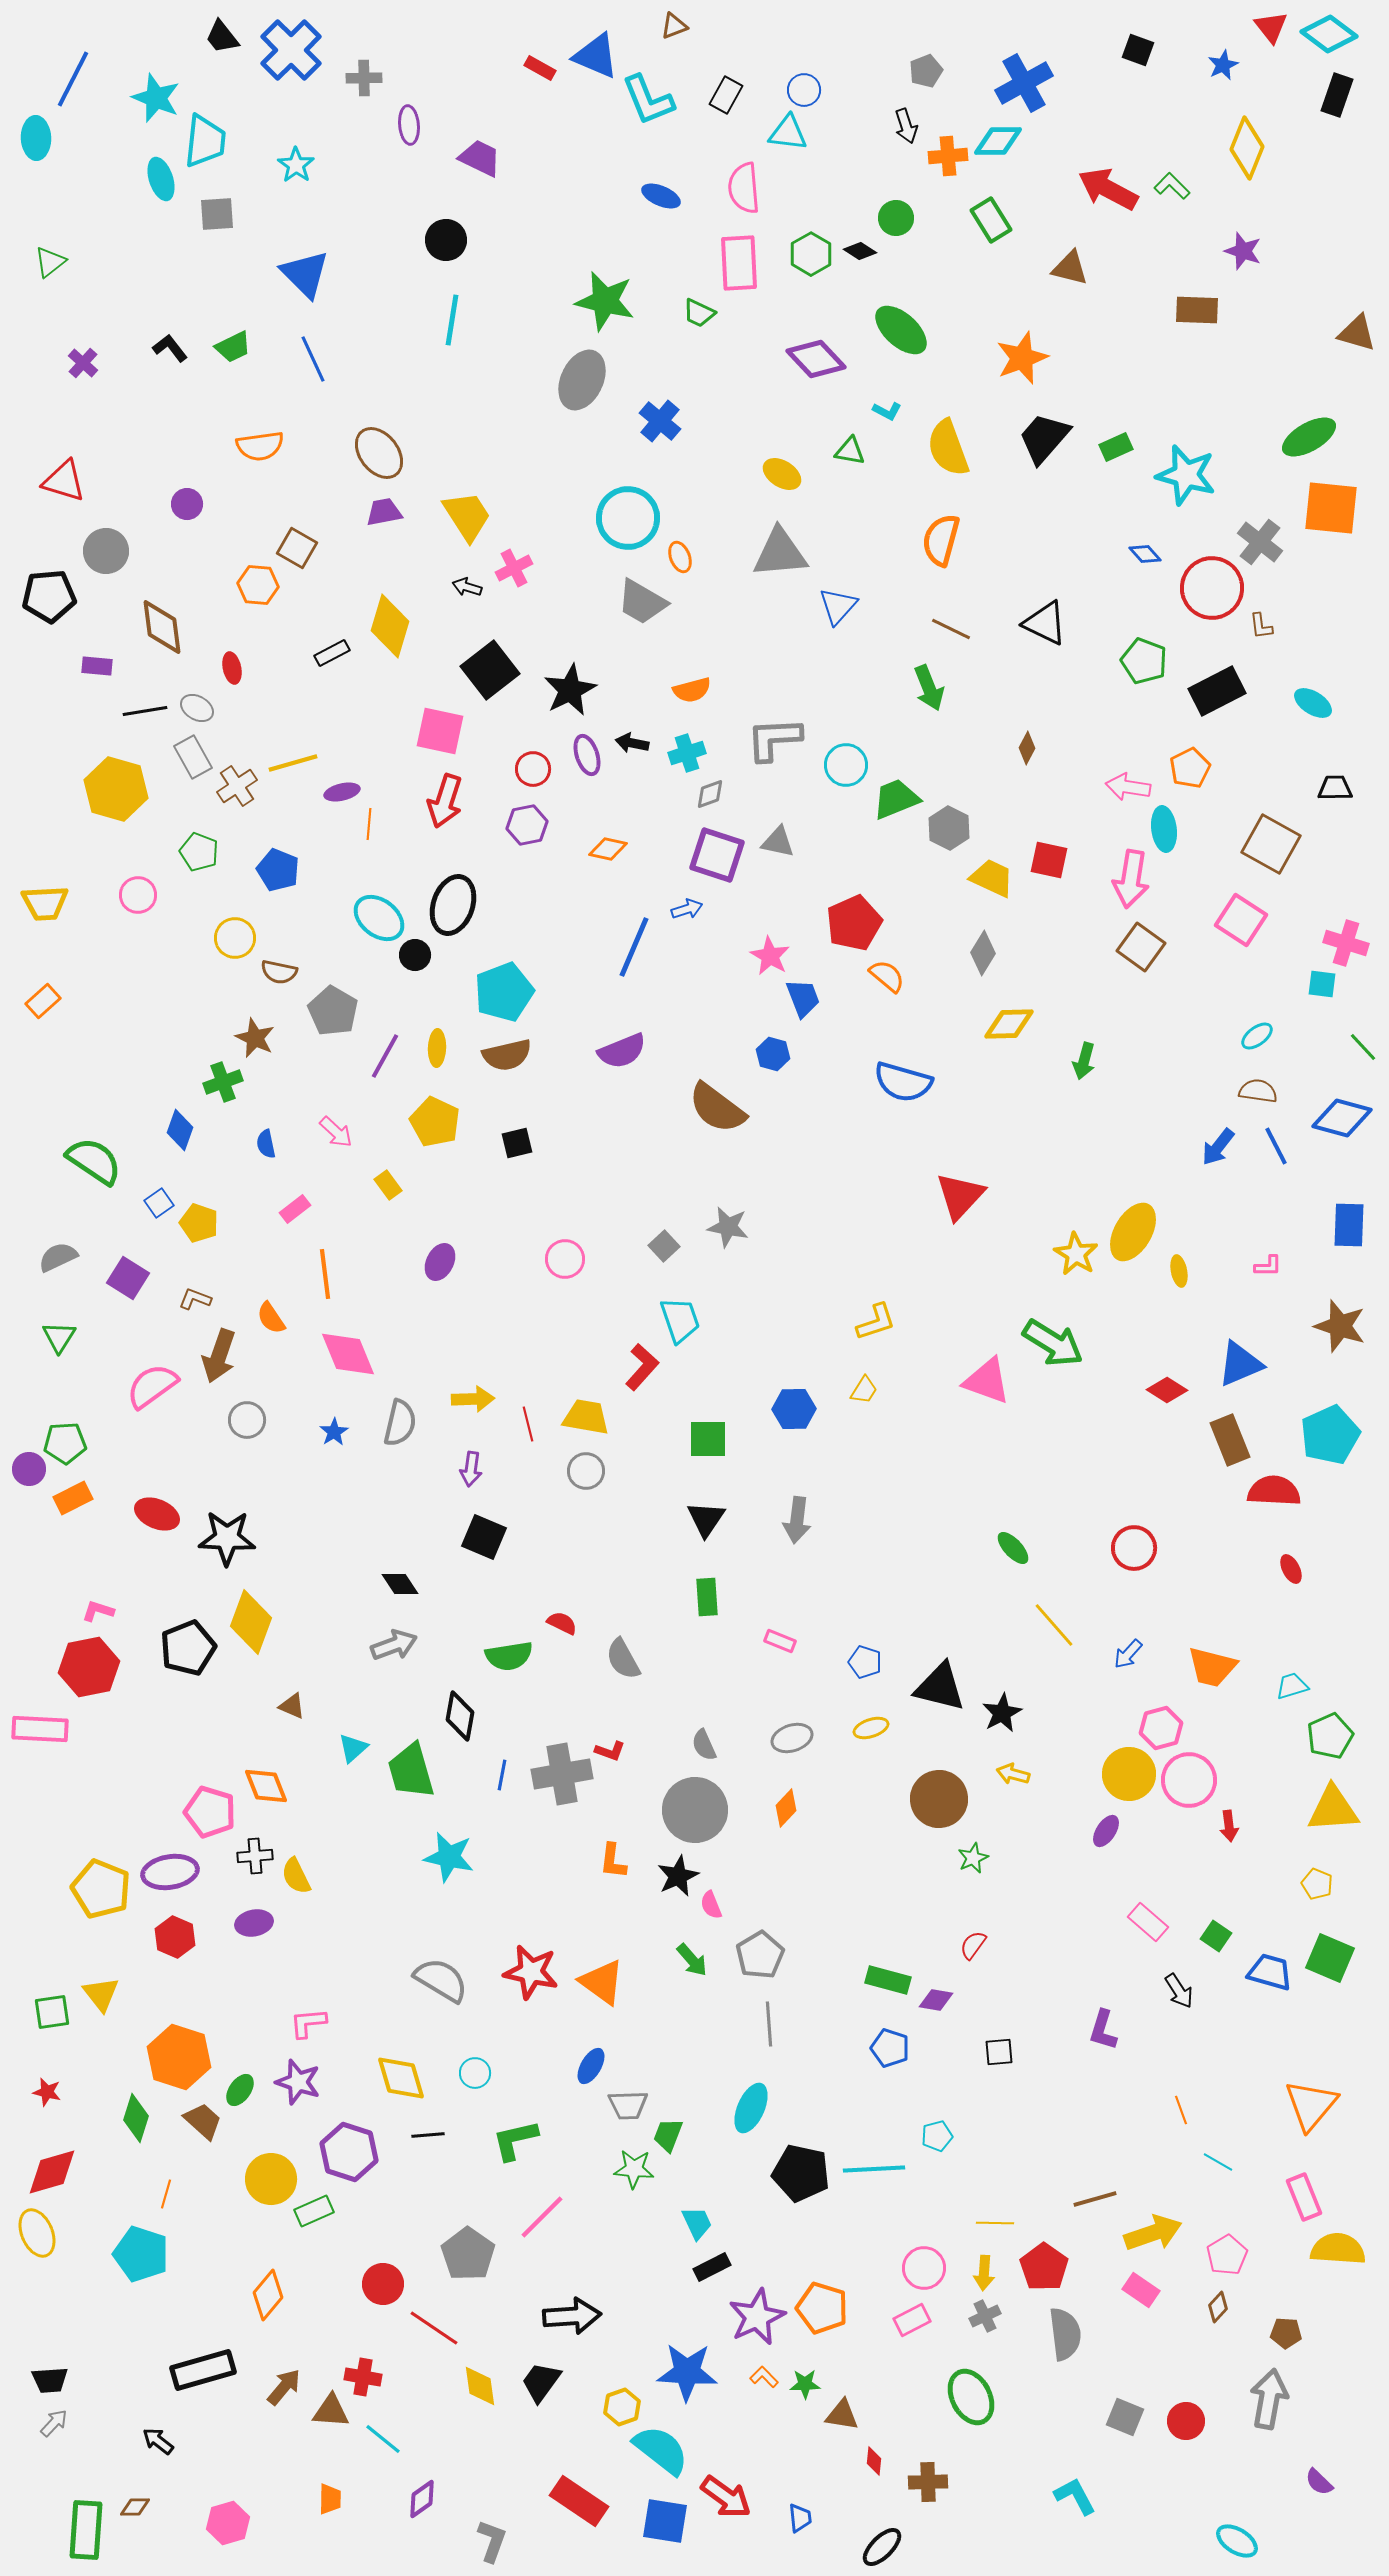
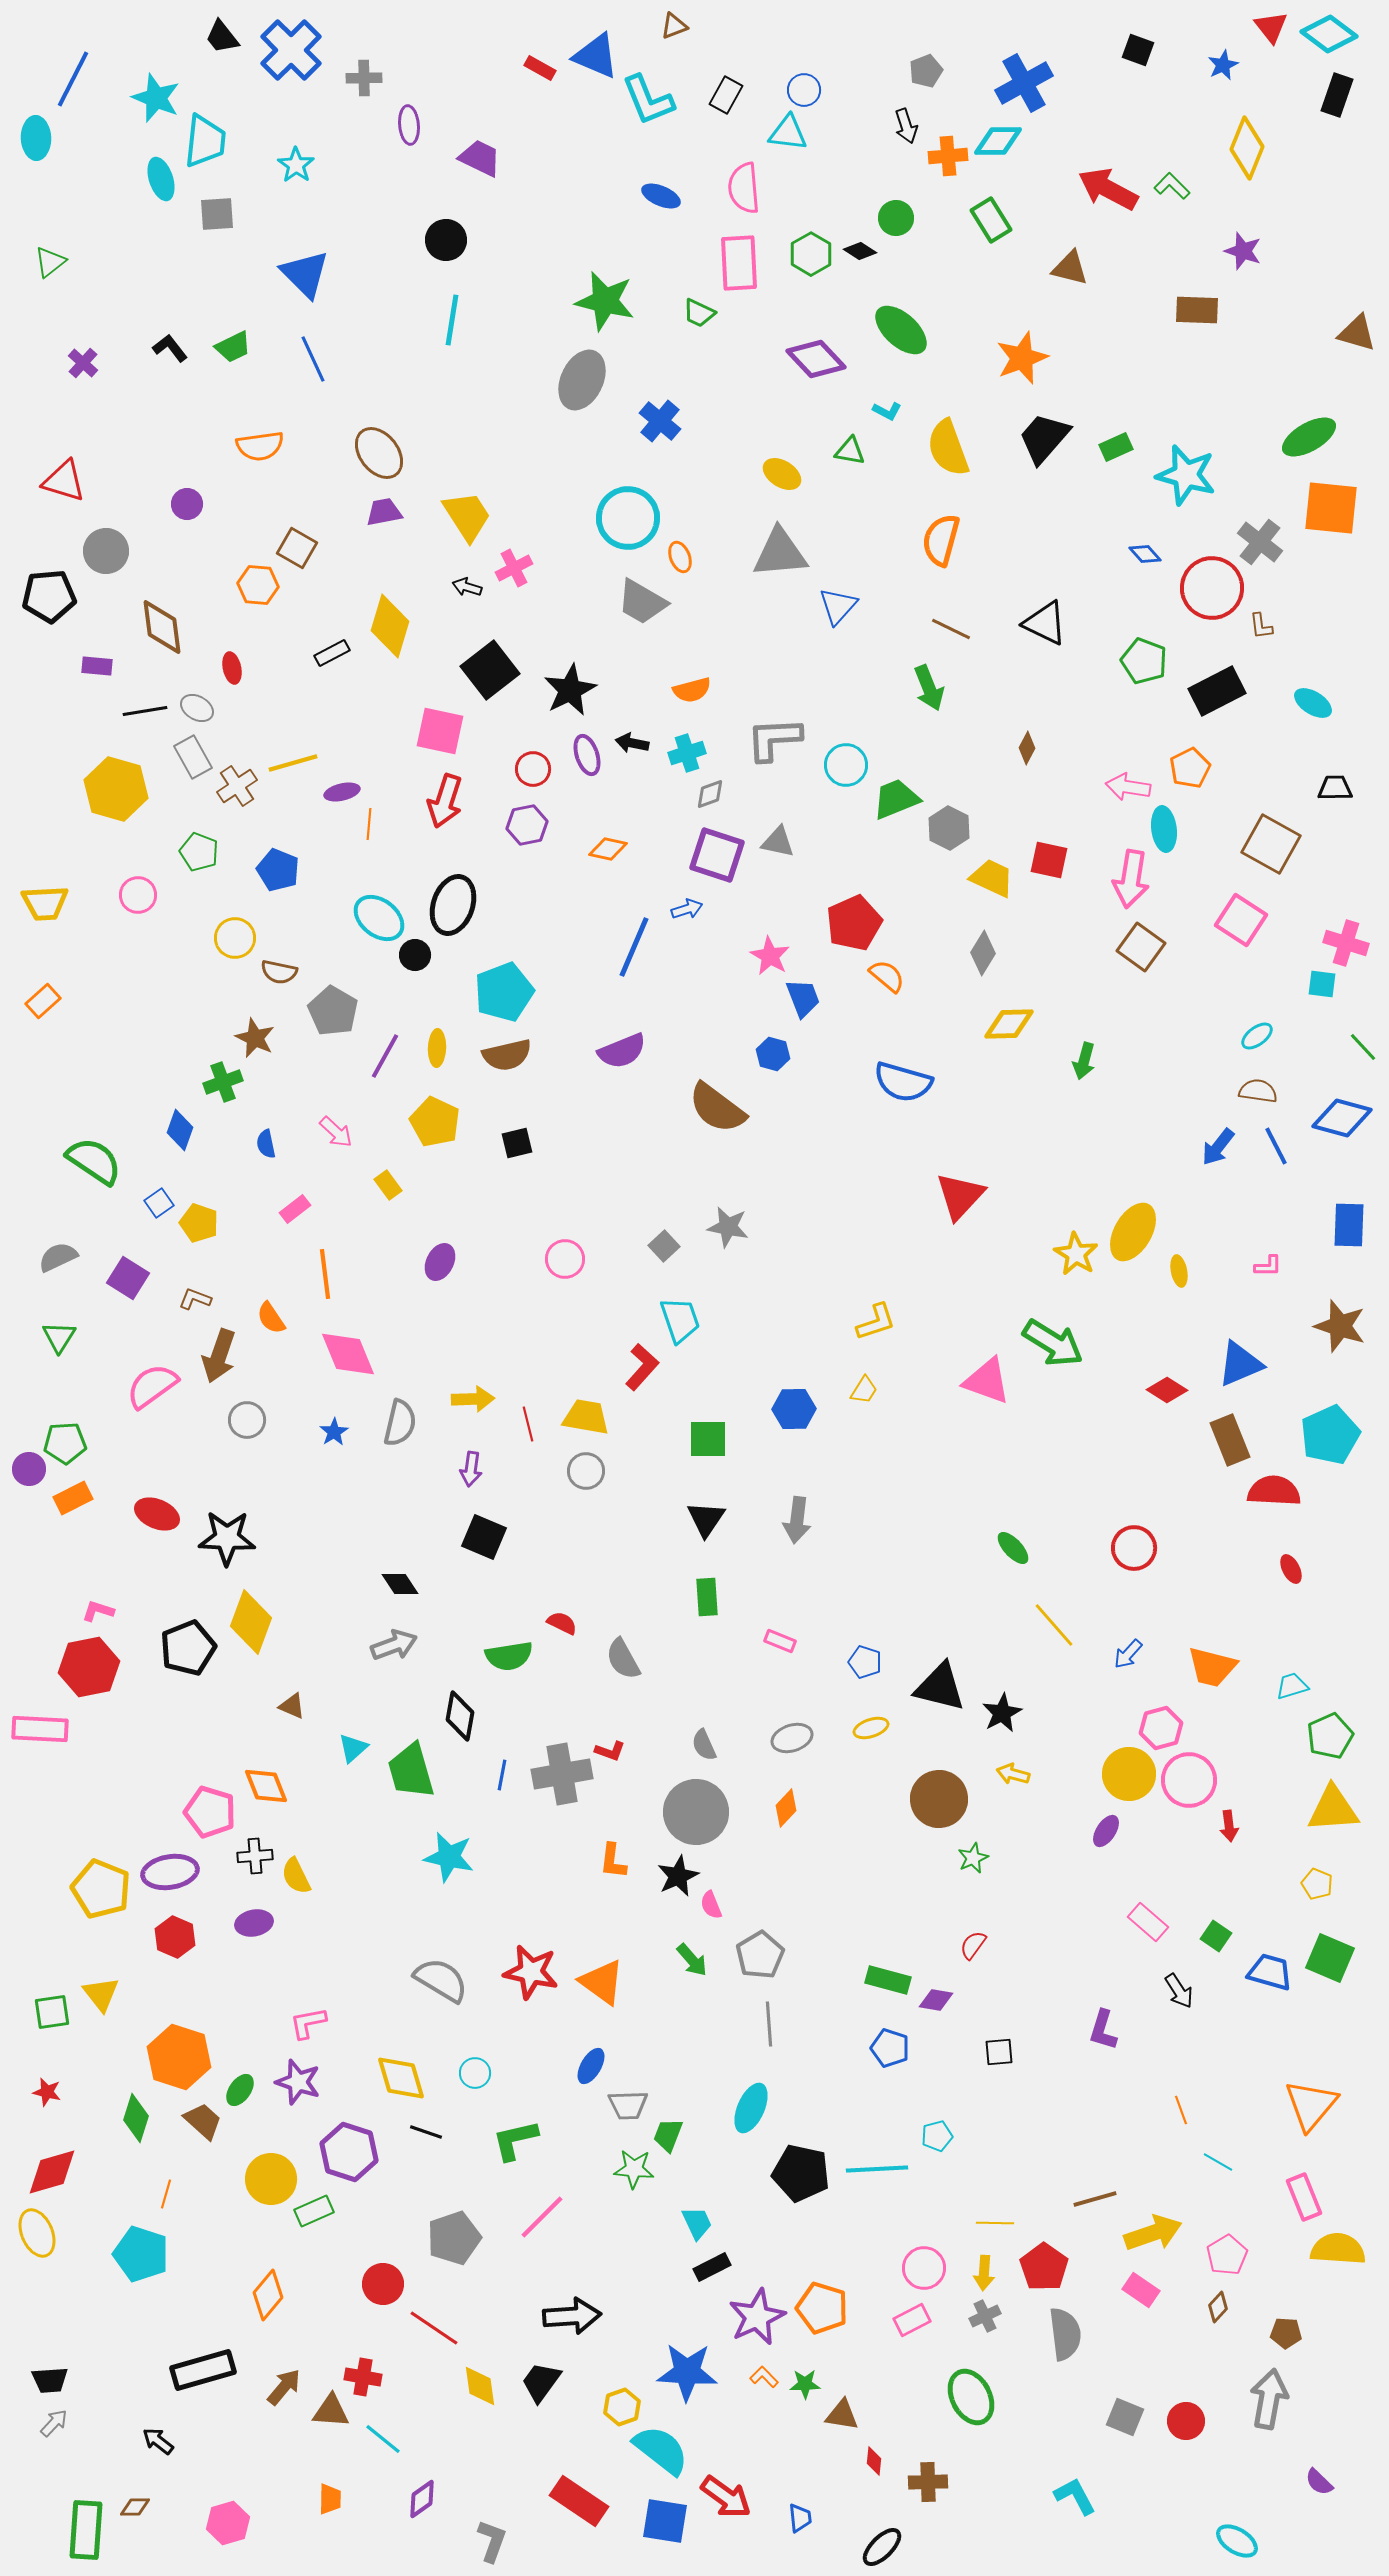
gray circle at (695, 1810): moved 1 px right, 2 px down
pink L-shape at (308, 2023): rotated 6 degrees counterclockwise
black line at (428, 2135): moved 2 px left, 3 px up; rotated 24 degrees clockwise
cyan line at (874, 2169): moved 3 px right
gray pentagon at (468, 2254): moved 14 px left, 16 px up; rotated 18 degrees clockwise
